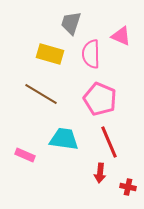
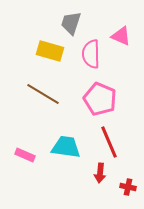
yellow rectangle: moved 3 px up
brown line: moved 2 px right
cyan trapezoid: moved 2 px right, 8 px down
